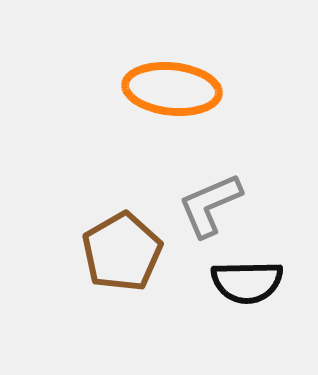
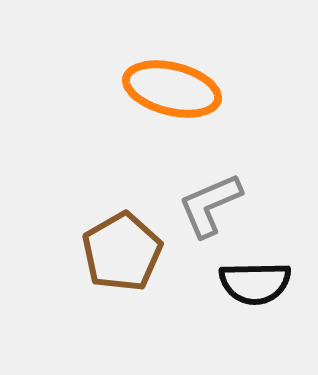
orange ellipse: rotated 8 degrees clockwise
black semicircle: moved 8 px right, 1 px down
